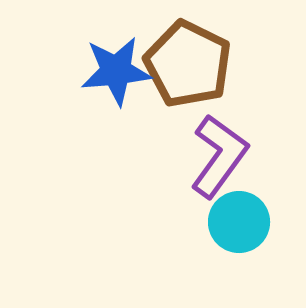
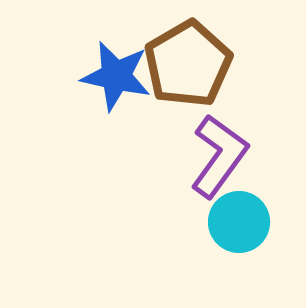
brown pentagon: rotated 16 degrees clockwise
blue star: moved 5 px down; rotated 18 degrees clockwise
